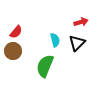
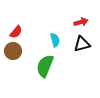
black triangle: moved 5 px right, 1 px down; rotated 30 degrees clockwise
